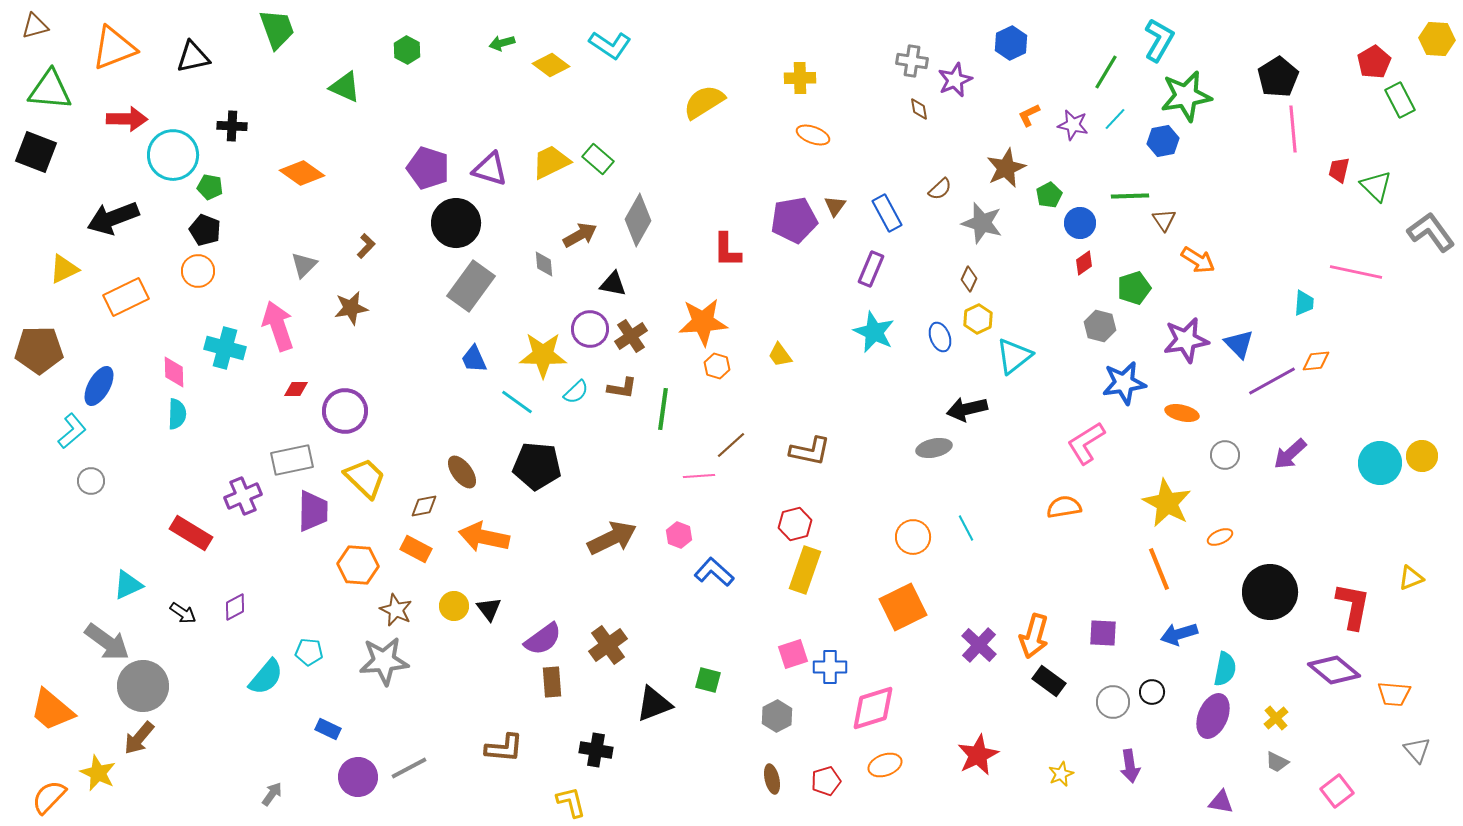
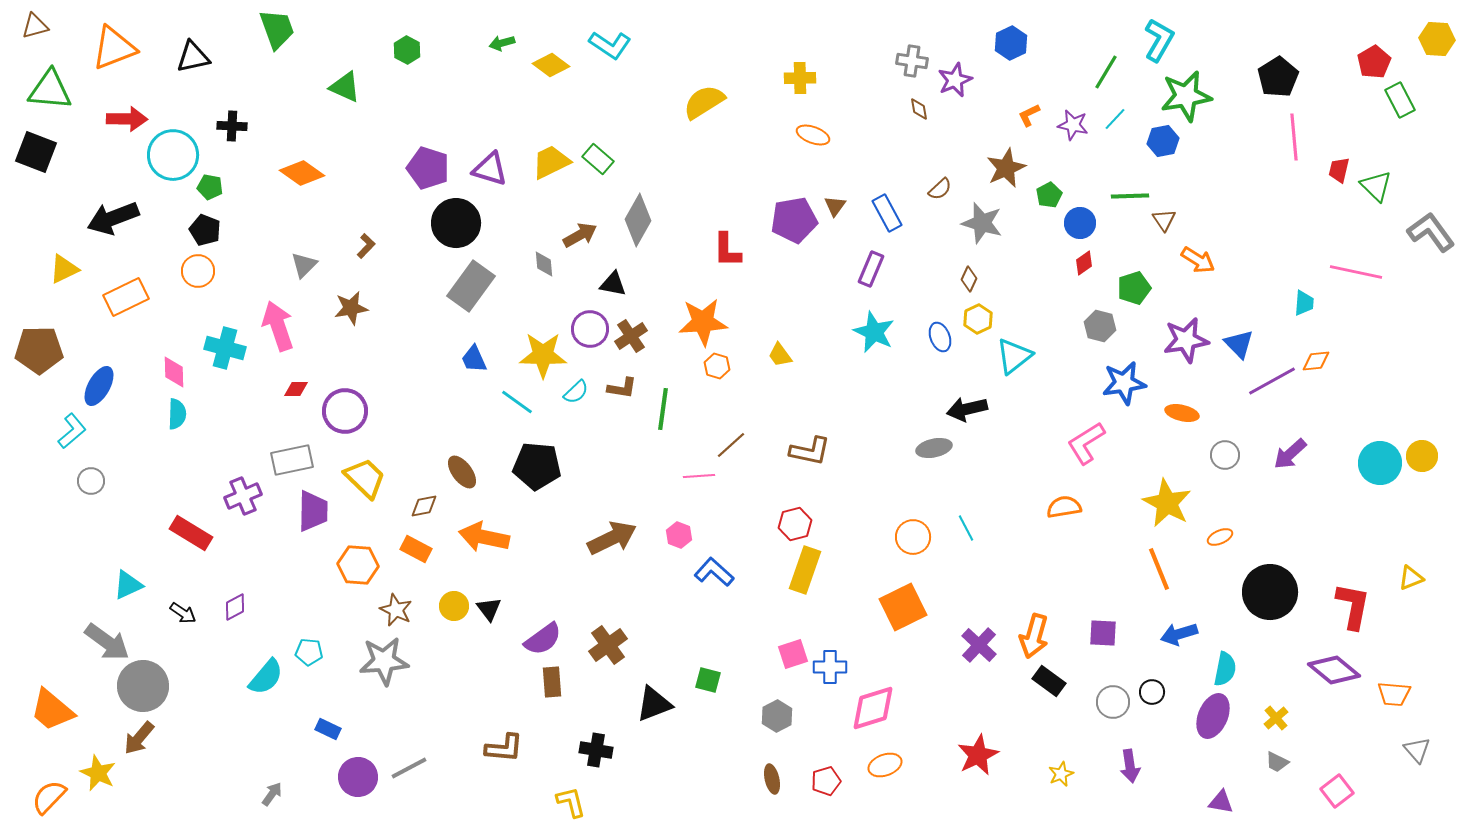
pink line at (1293, 129): moved 1 px right, 8 px down
